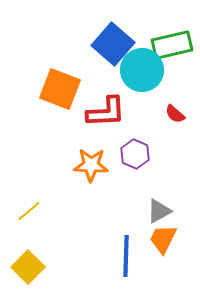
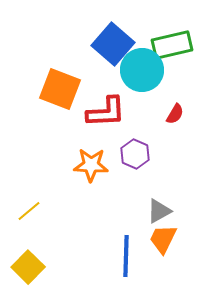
red semicircle: rotated 100 degrees counterclockwise
